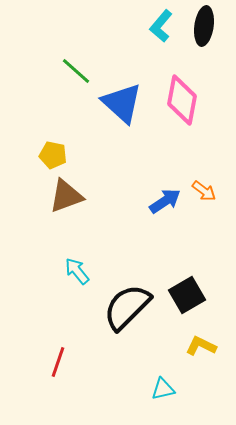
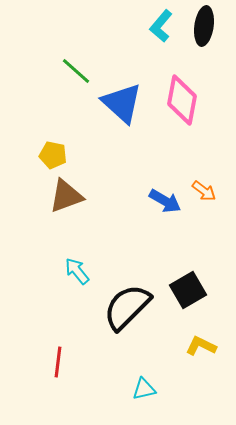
blue arrow: rotated 64 degrees clockwise
black square: moved 1 px right, 5 px up
red line: rotated 12 degrees counterclockwise
cyan triangle: moved 19 px left
